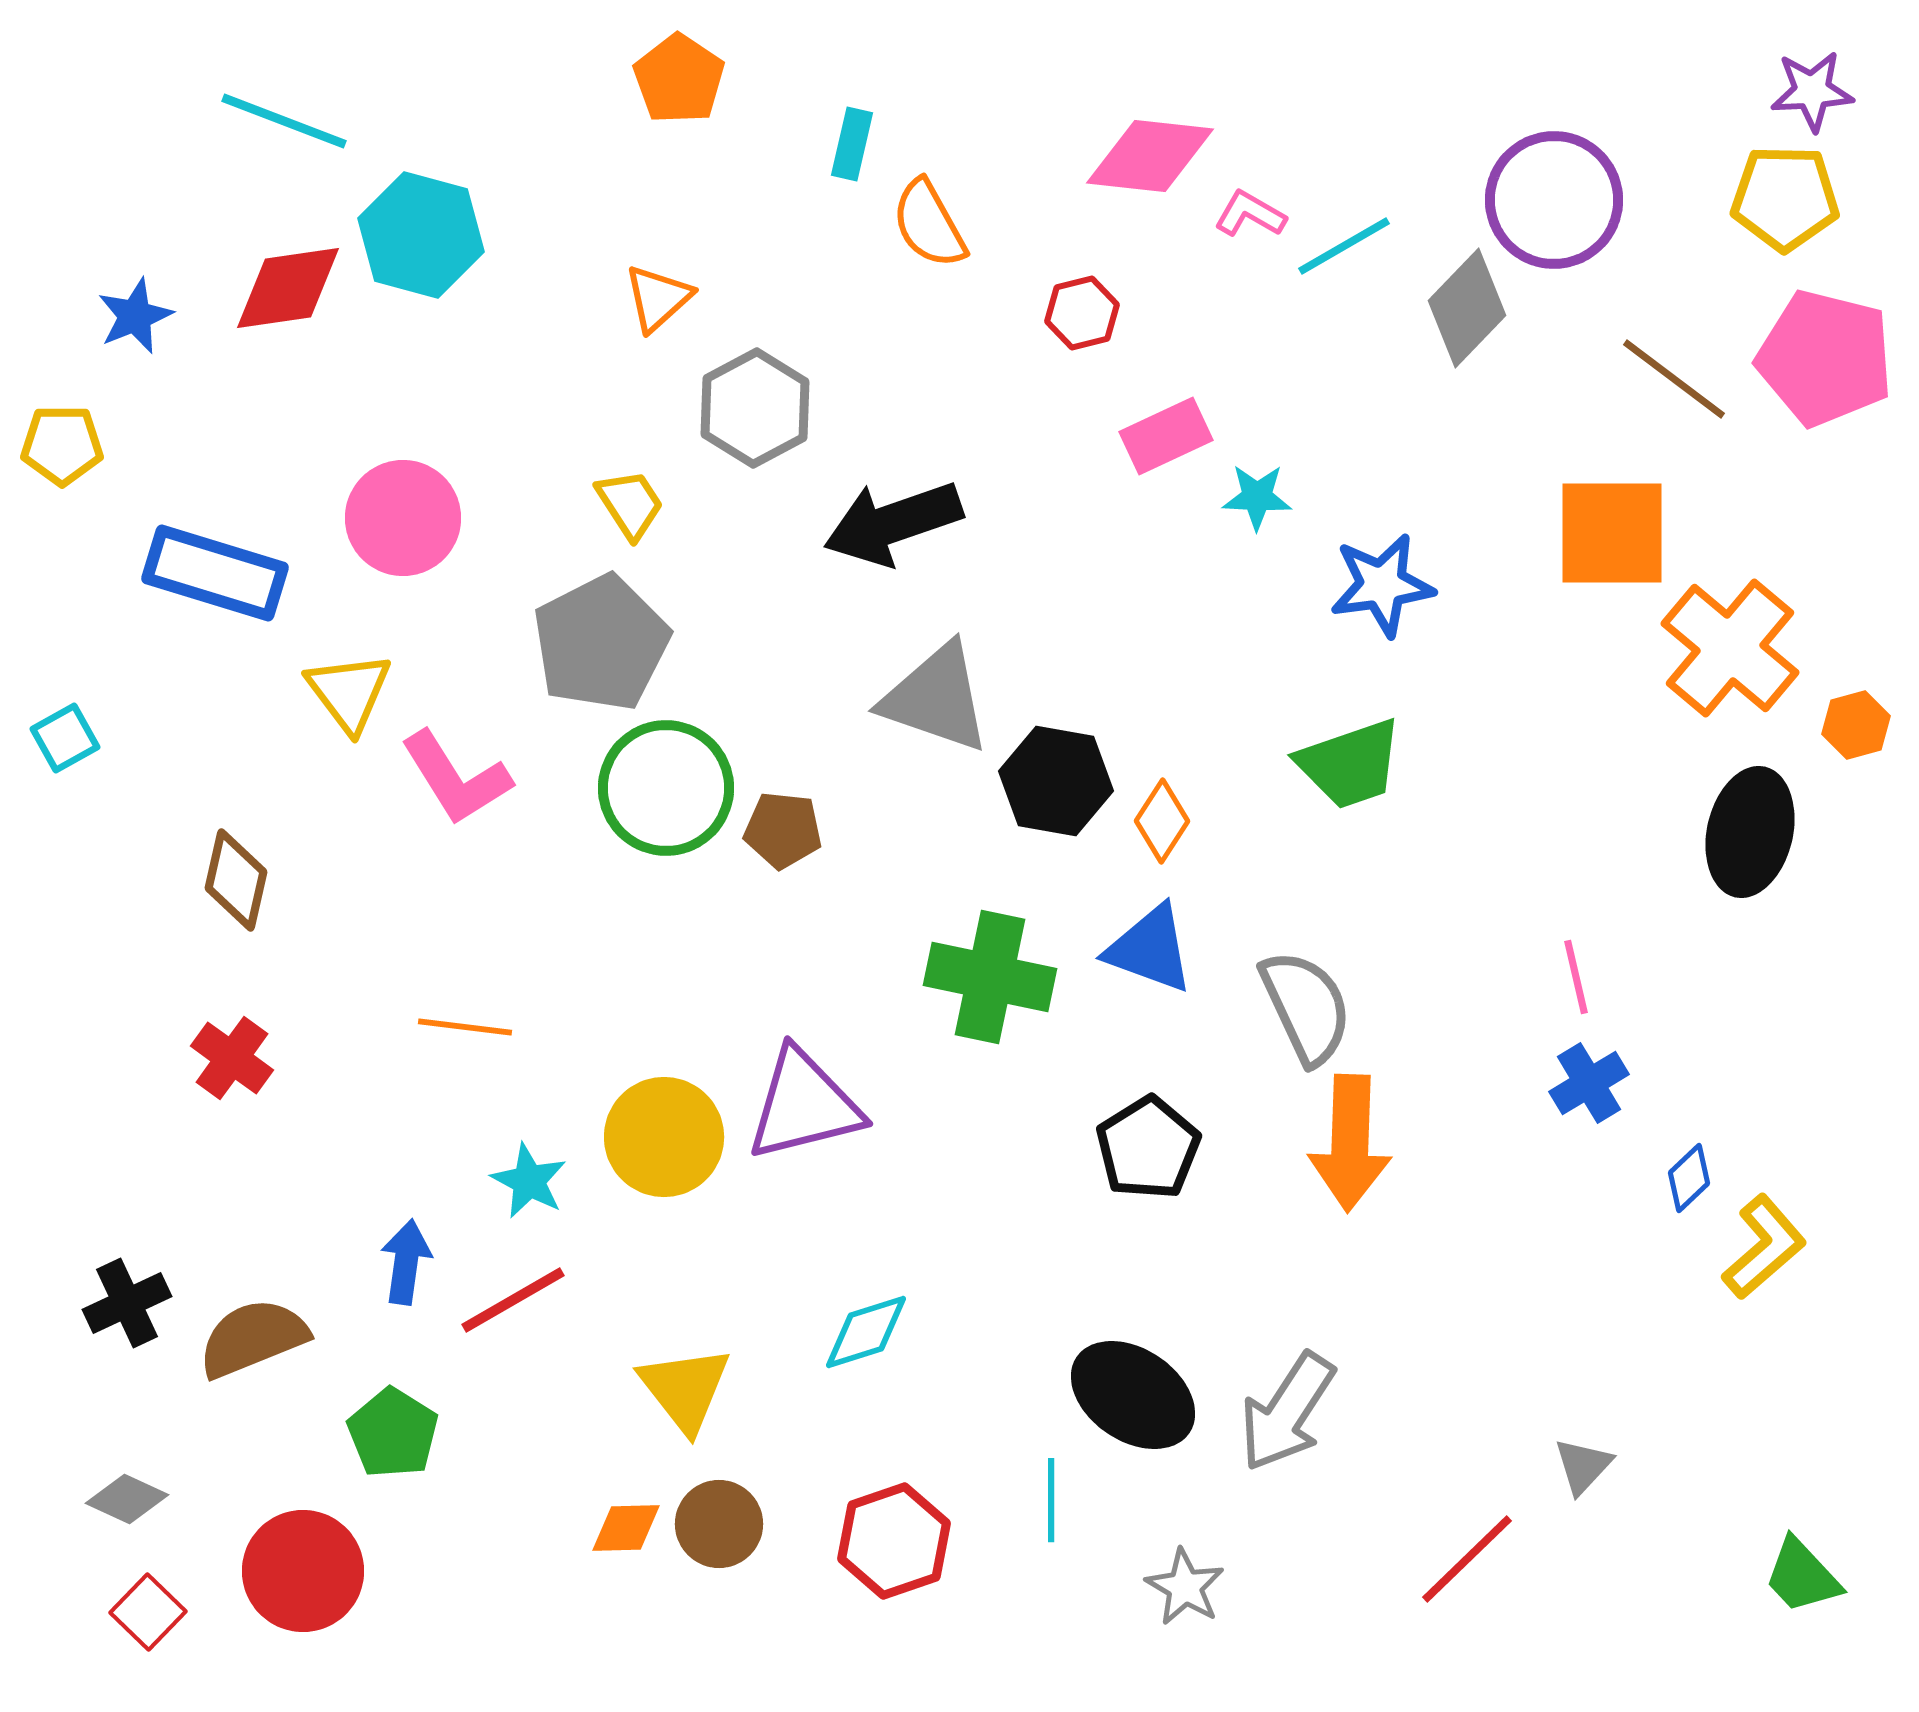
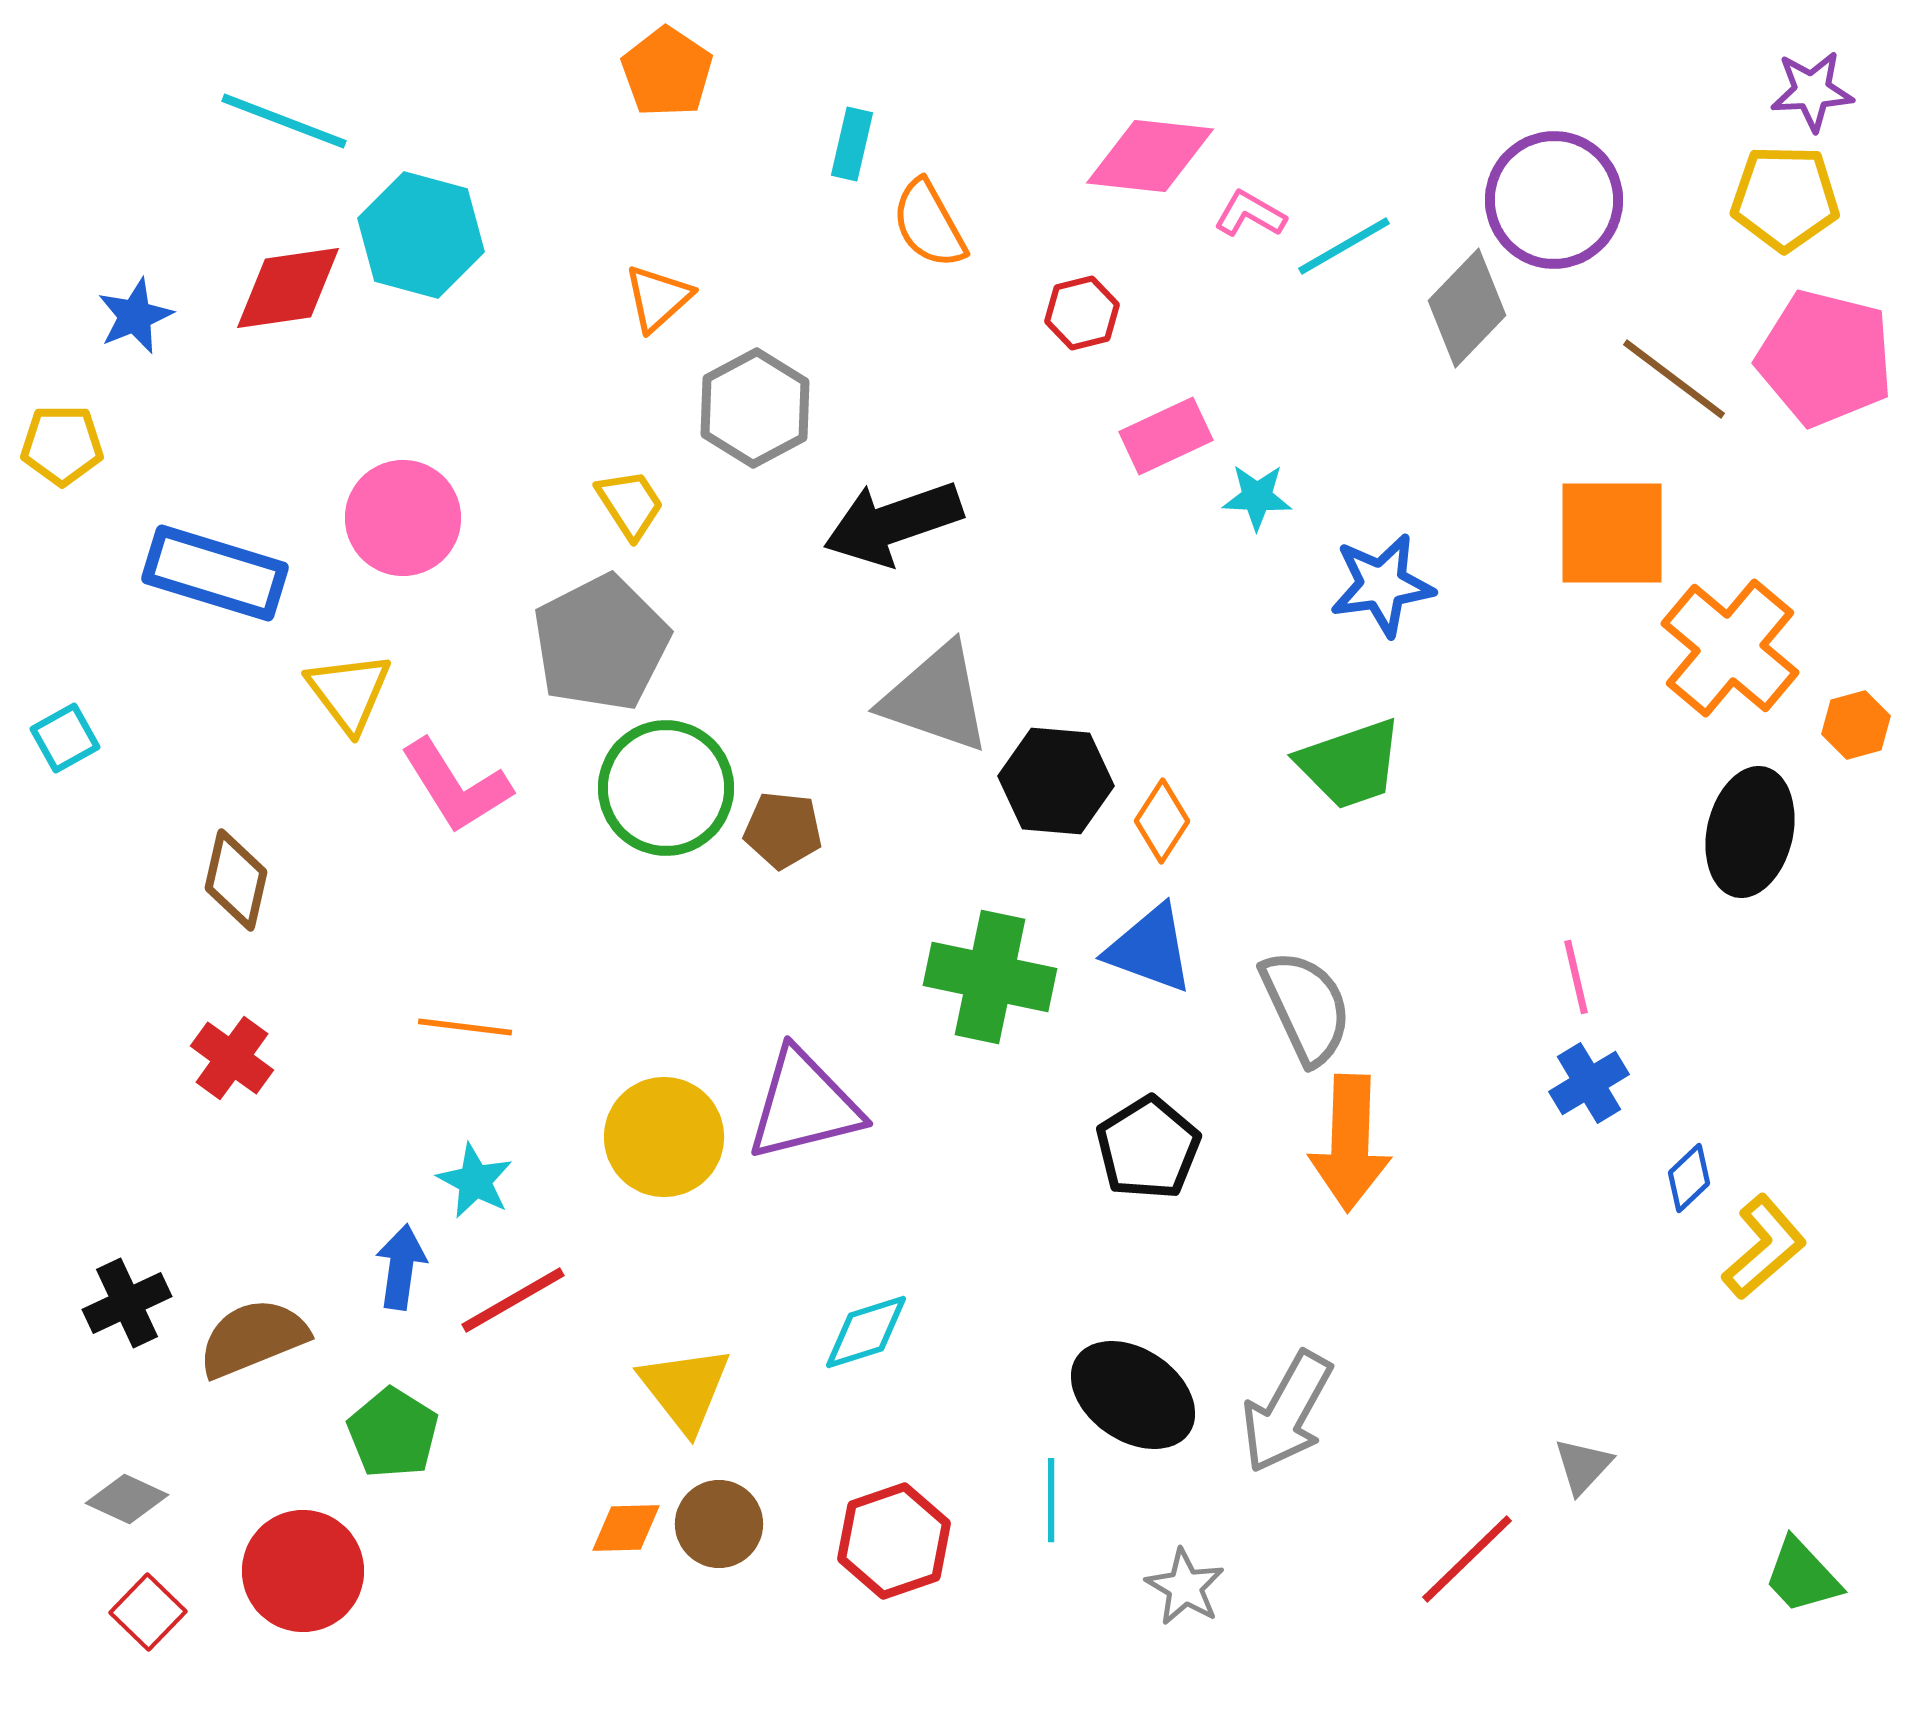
orange pentagon at (679, 79): moved 12 px left, 7 px up
pink L-shape at (456, 778): moved 8 px down
black hexagon at (1056, 781): rotated 5 degrees counterclockwise
cyan star at (529, 1181): moved 54 px left
blue arrow at (406, 1262): moved 5 px left, 5 px down
gray arrow at (1287, 1412): rotated 4 degrees counterclockwise
